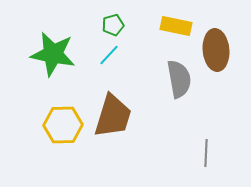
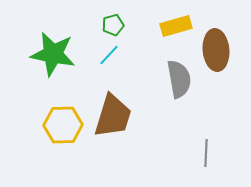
yellow rectangle: rotated 28 degrees counterclockwise
